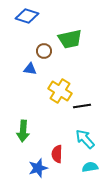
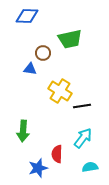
blue diamond: rotated 15 degrees counterclockwise
brown circle: moved 1 px left, 2 px down
cyan arrow: moved 2 px left, 1 px up; rotated 80 degrees clockwise
